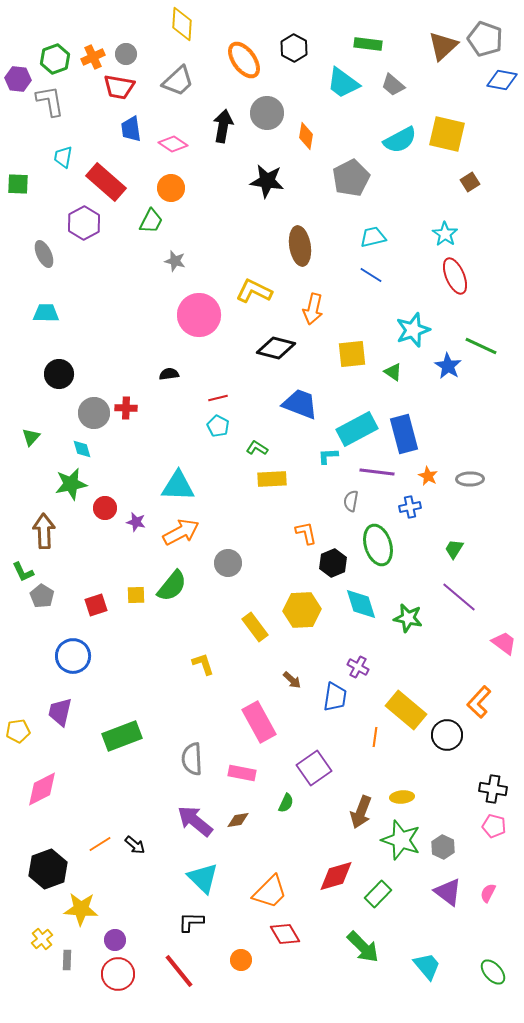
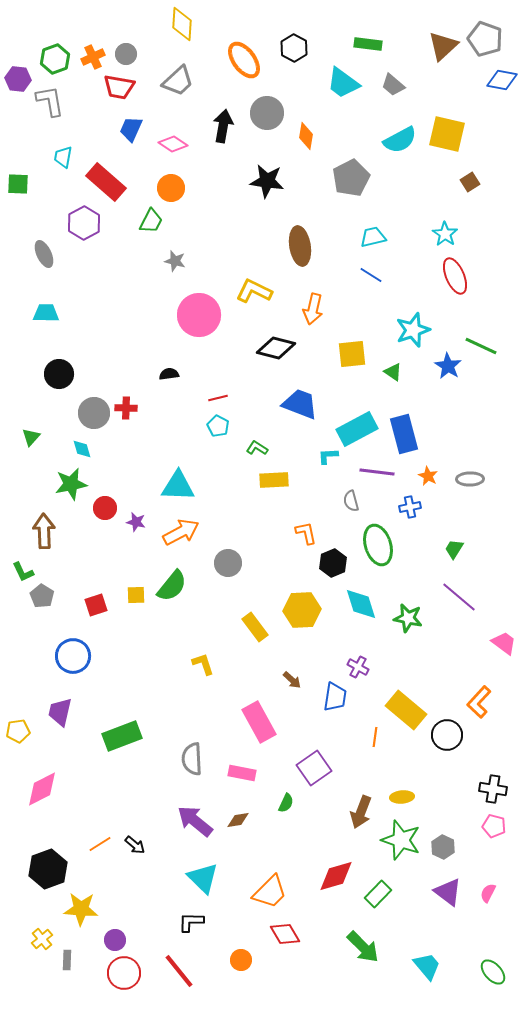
blue trapezoid at (131, 129): rotated 32 degrees clockwise
yellow rectangle at (272, 479): moved 2 px right, 1 px down
gray semicircle at (351, 501): rotated 25 degrees counterclockwise
red circle at (118, 974): moved 6 px right, 1 px up
